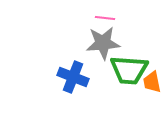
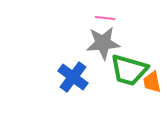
green trapezoid: rotated 12 degrees clockwise
blue cross: rotated 16 degrees clockwise
